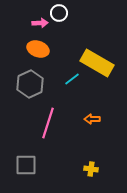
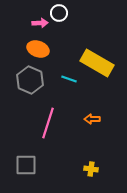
cyan line: moved 3 px left; rotated 56 degrees clockwise
gray hexagon: moved 4 px up; rotated 12 degrees counterclockwise
